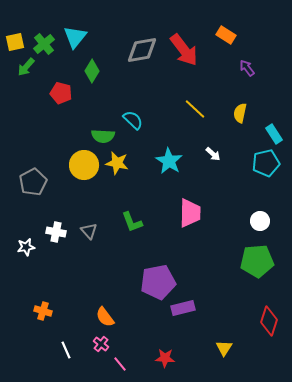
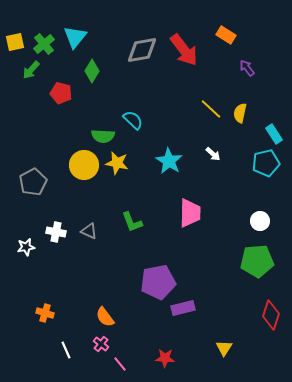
green arrow: moved 5 px right, 3 px down
yellow line: moved 16 px right
gray triangle: rotated 24 degrees counterclockwise
orange cross: moved 2 px right, 2 px down
red diamond: moved 2 px right, 6 px up
